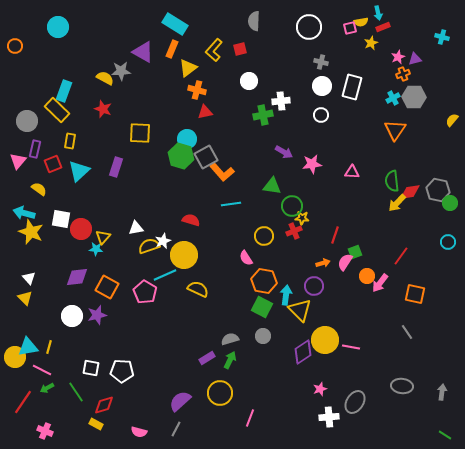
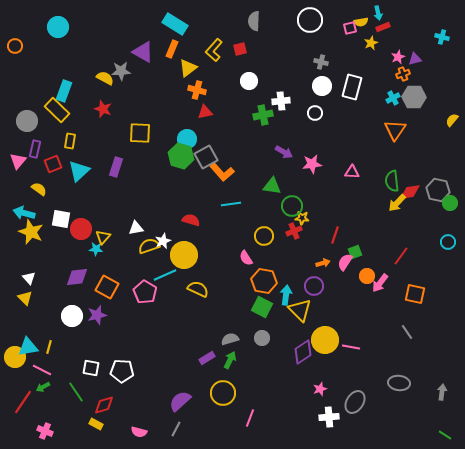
white circle at (309, 27): moved 1 px right, 7 px up
white circle at (321, 115): moved 6 px left, 2 px up
gray circle at (263, 336): moved 1 px left, 2 px down
gray ellipse at (402, 386): moved 3 px left, 3 px up
green arrow at (47, 388): moved 4 px left, 1 px up
yellow circle at (220, 393): moved 3 px right
